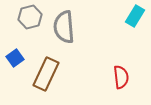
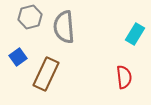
cyan rectangle: moved 18 px down
blue square: moved 3 px right, 1 px up
red semicircle: moved 3 px right
